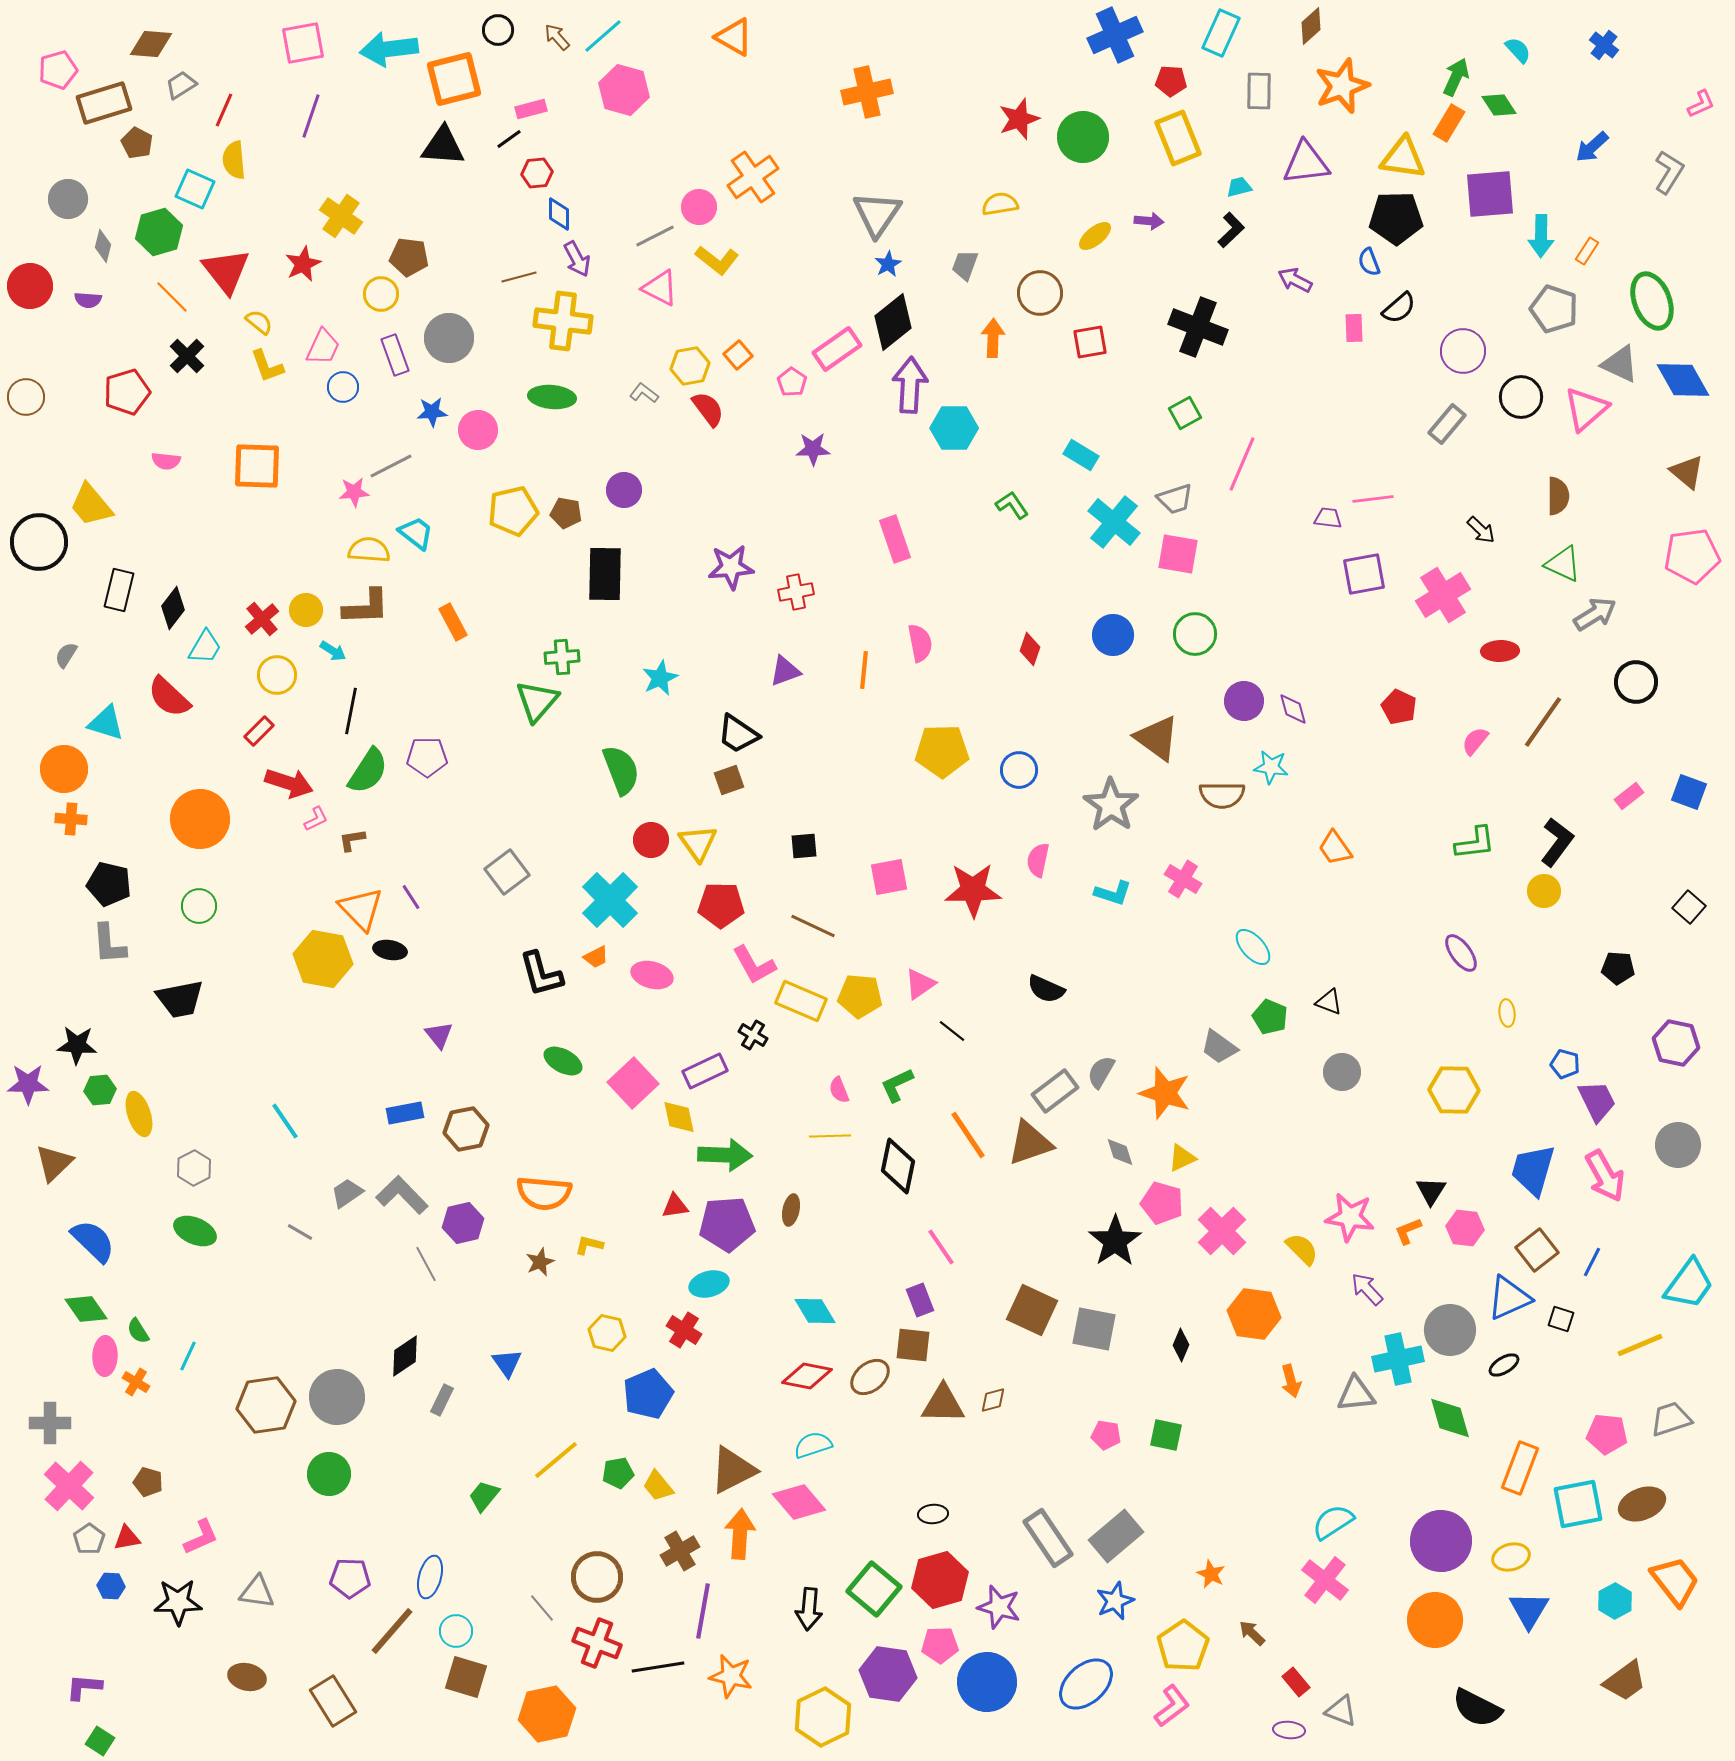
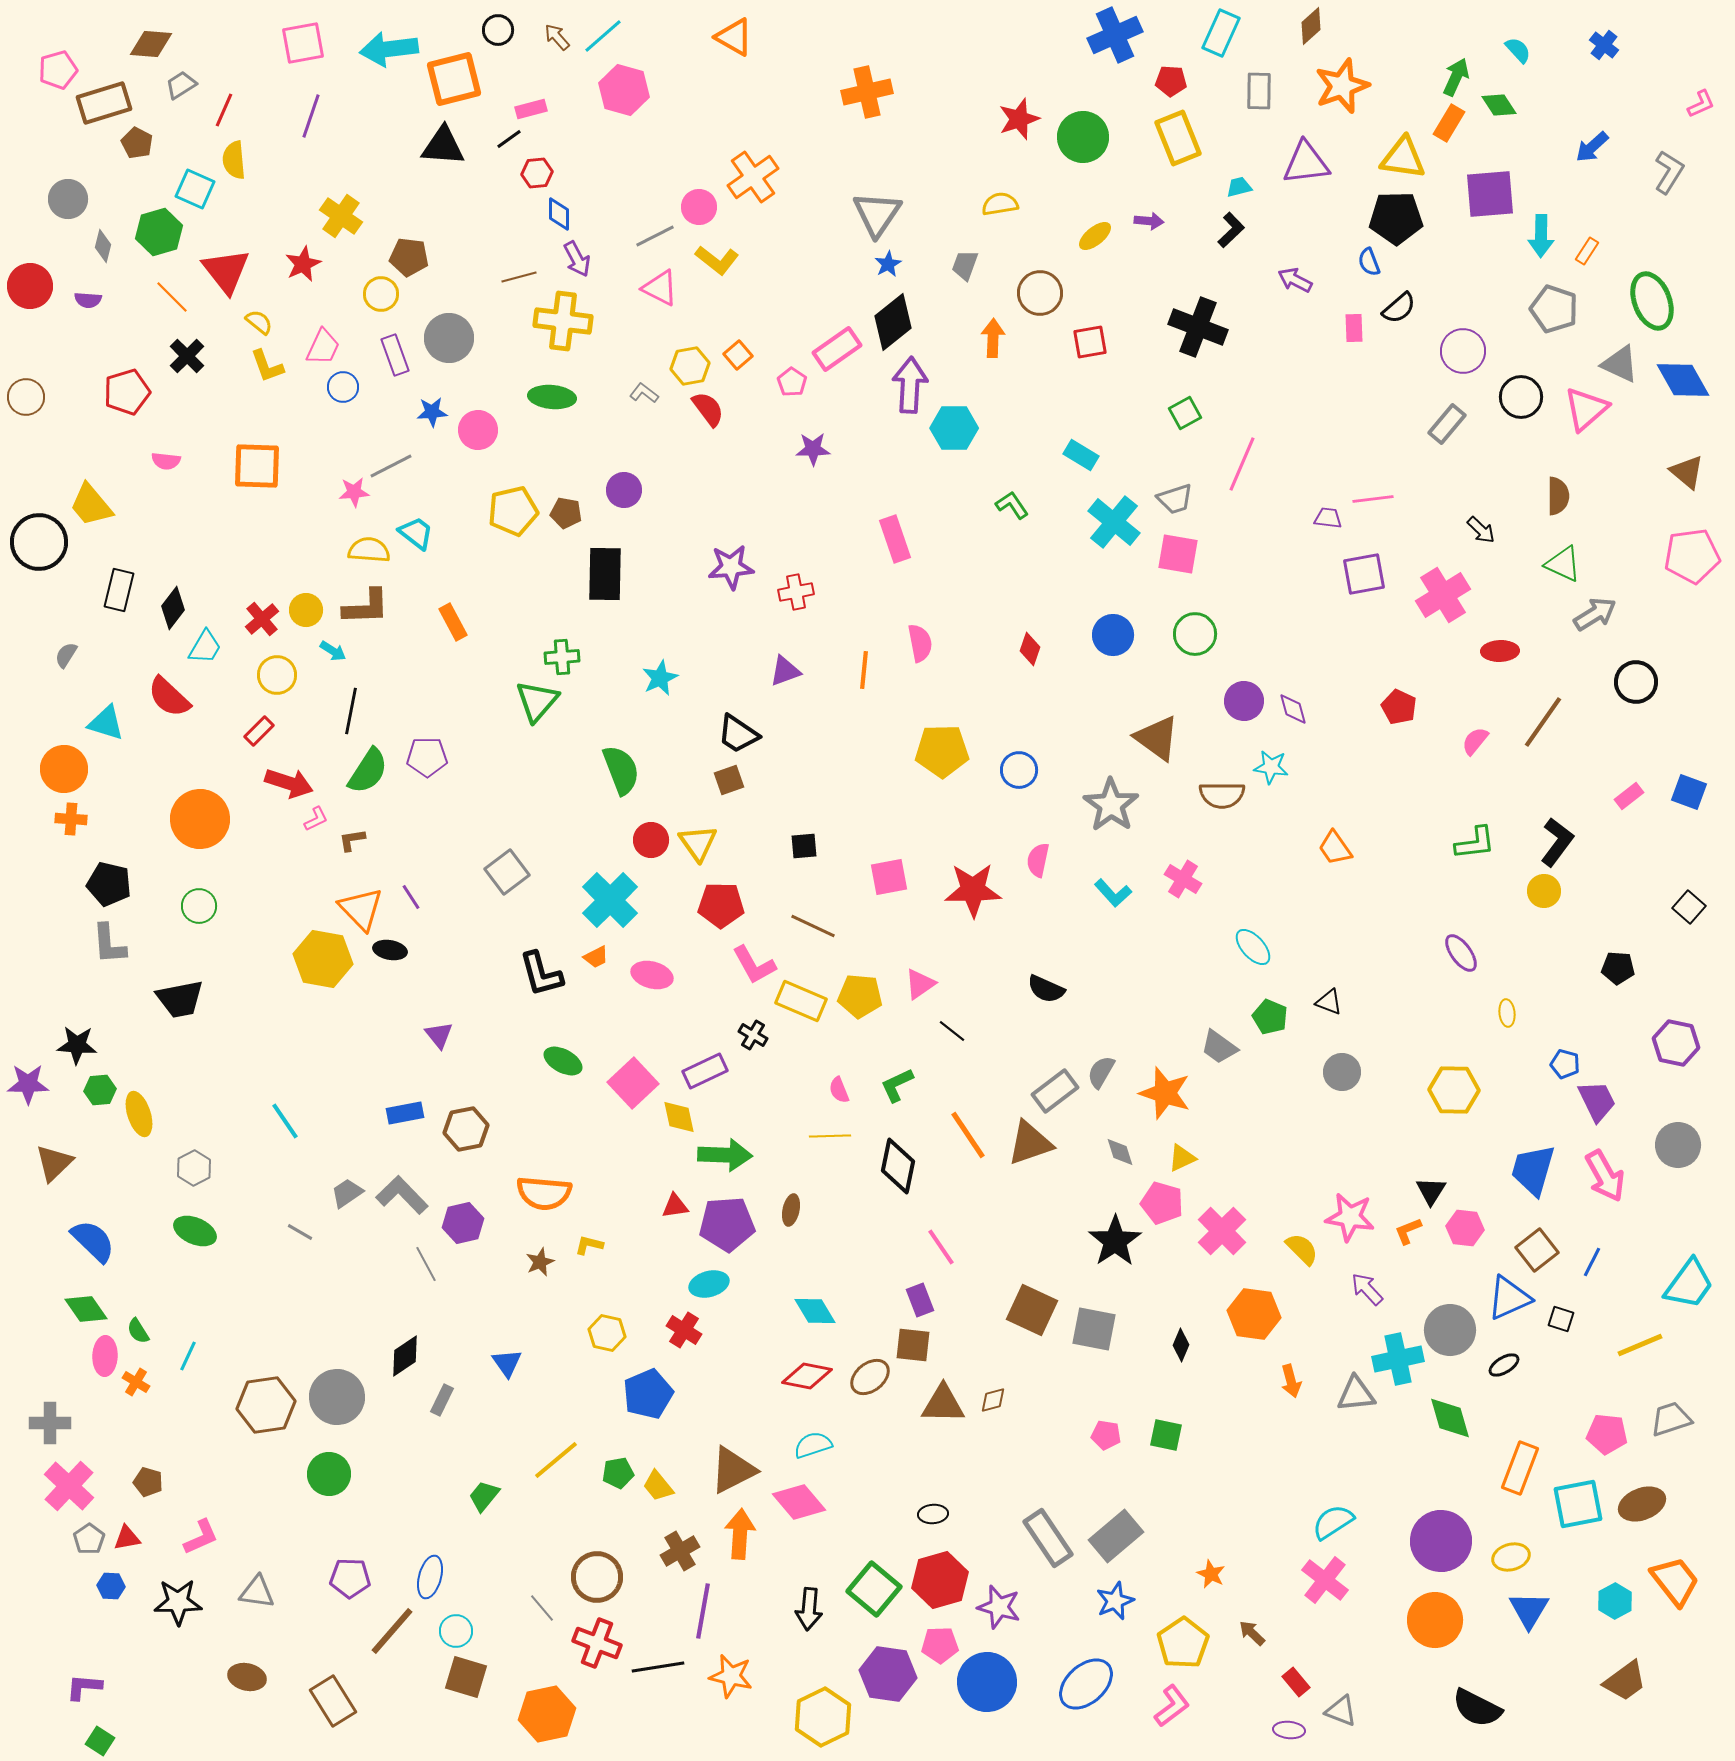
cyan L-shape at (1113, 893): rotated 30 degrees clockwise
yellow pentagon at (1183, 1646): moved 3 px up
